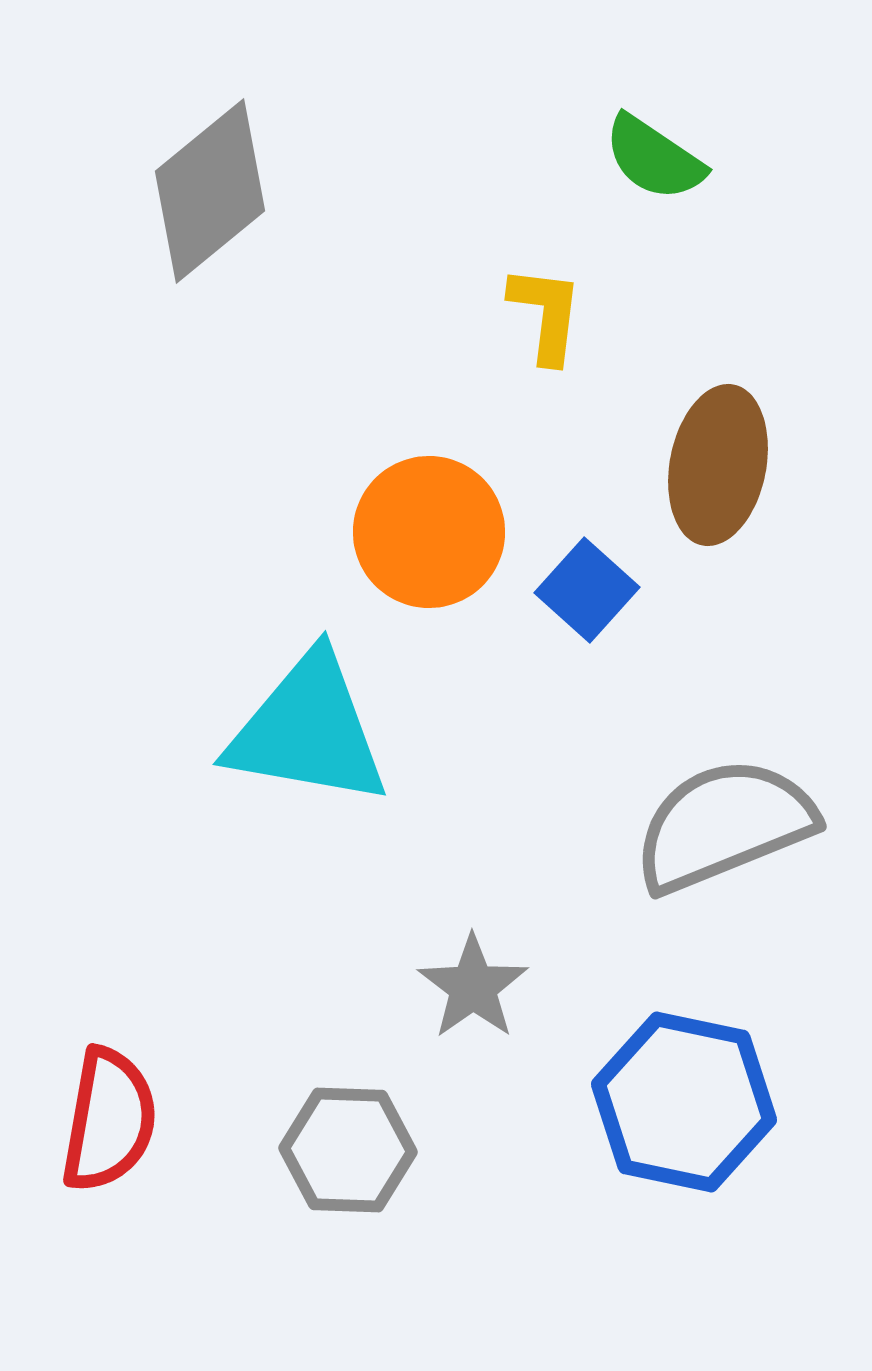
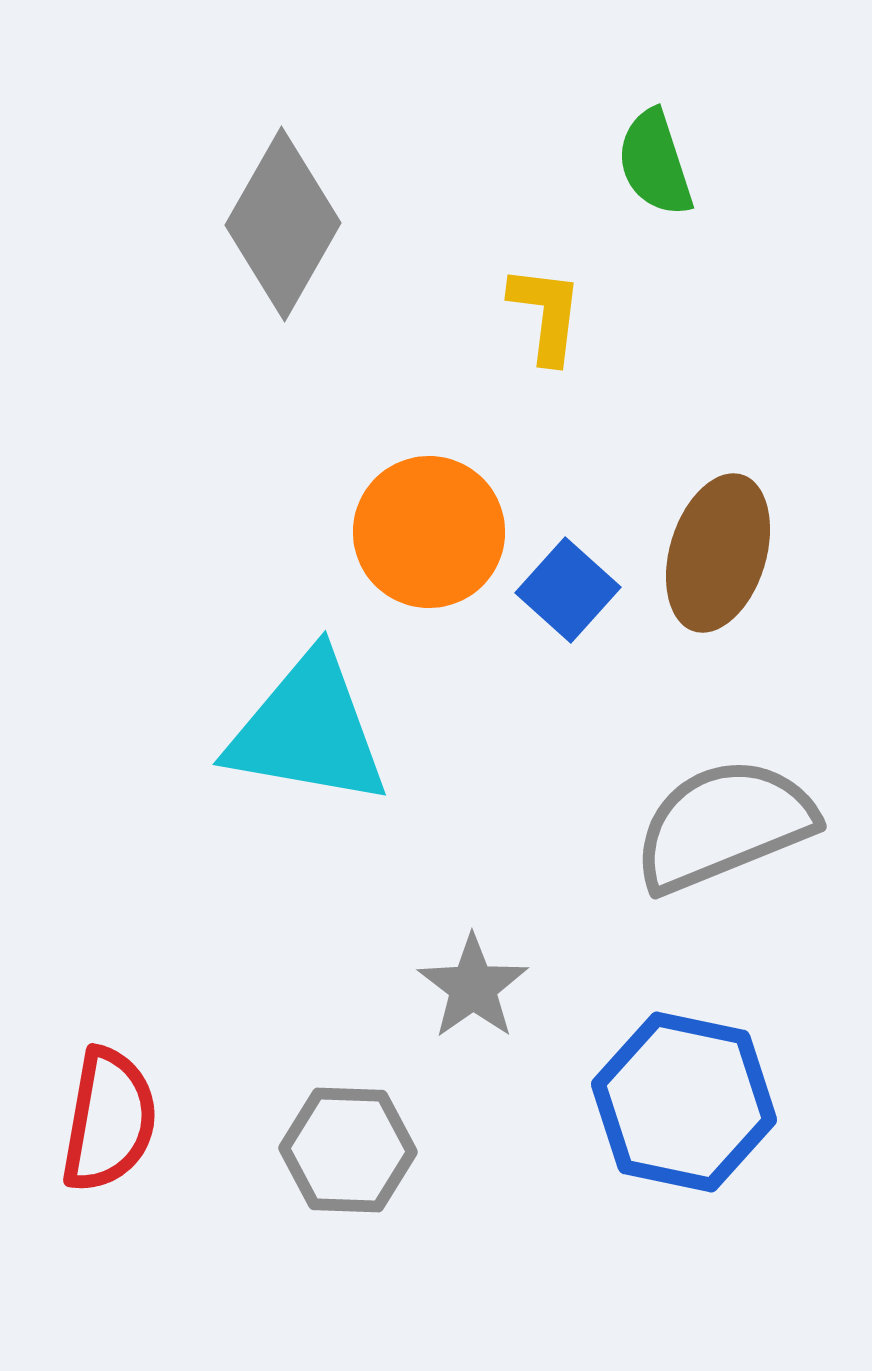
green semicircle: moved 1 px right, 5 px down; rotated 38 degrees clockwise
gray diamond: moved 73 px right, 33 px down; rotated 21 degrees counterclockwise
brown ellipse: moved 88 px down; rotated 6 degrees clockwise
blue square: moved 19 px left
